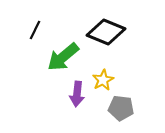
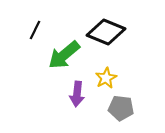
green arrow: moved 1 px right, 2 px up
yellow star: moved 3 px right, 2 px up
